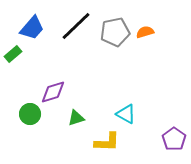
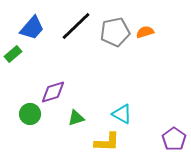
cyan triangle: moved 4 px left
